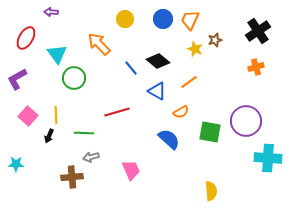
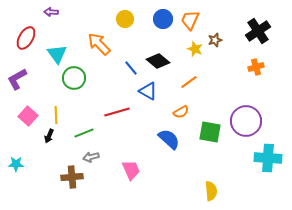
blue triangle: moved 9 px left
green line: rotated 24 degrees counterclockwise
